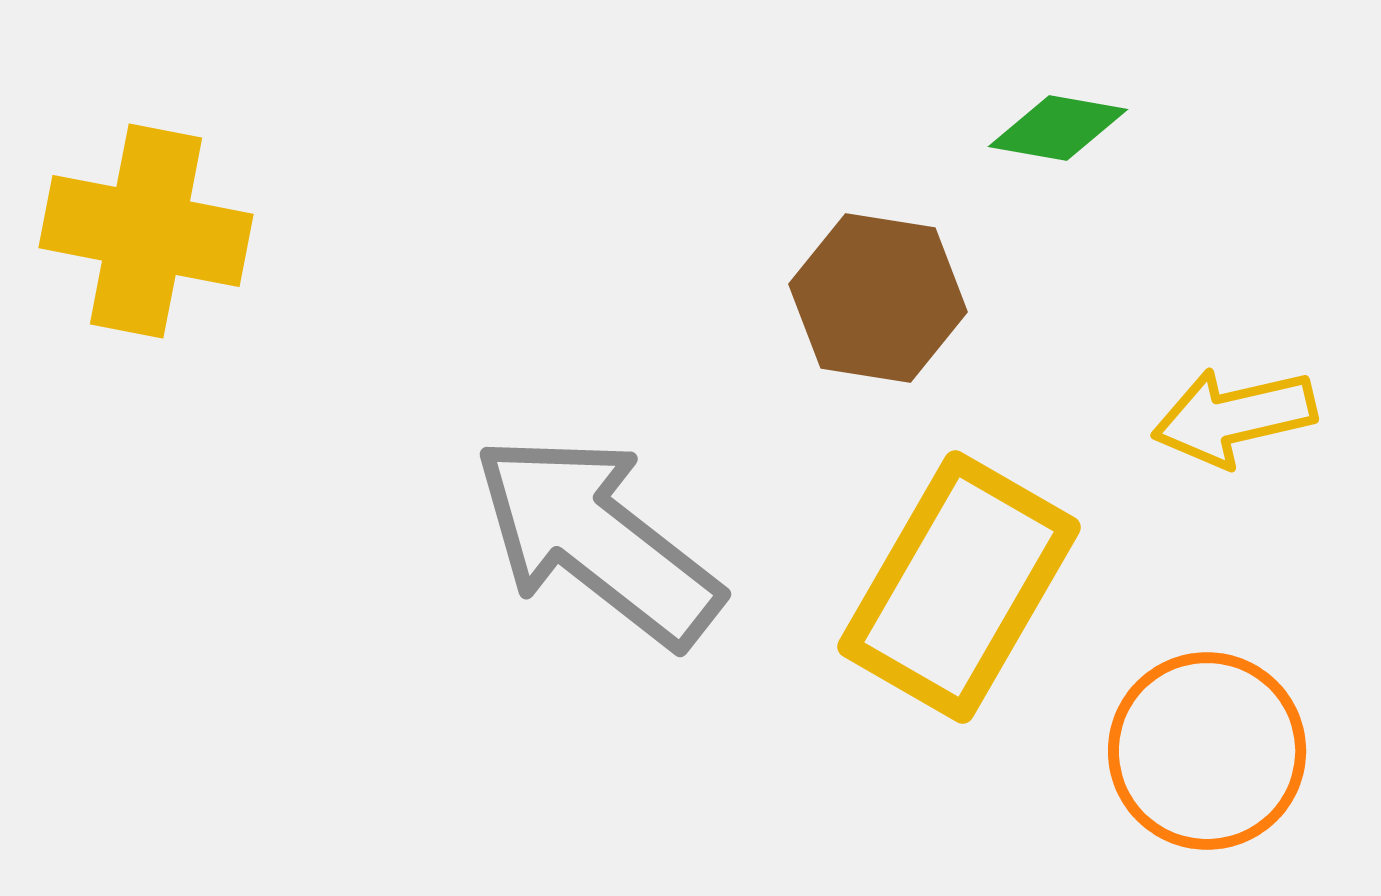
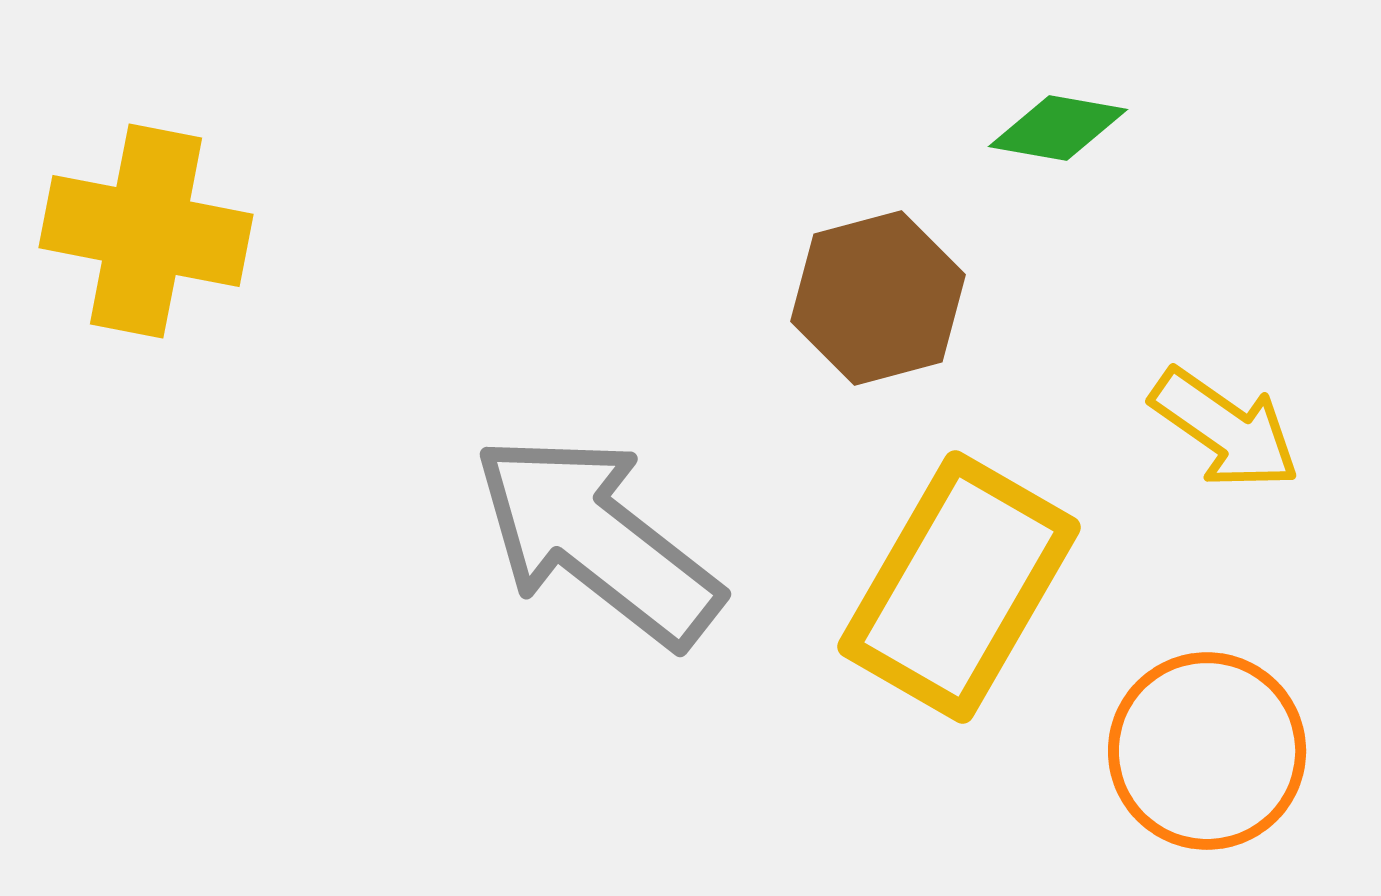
brown hexagon: rotated 24 degrees counterclockwise
yellow arrow: moved 9 px left, 12 px down; rotated 132 degrees counterclockwise
